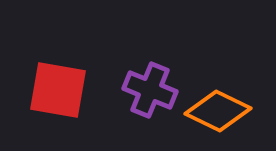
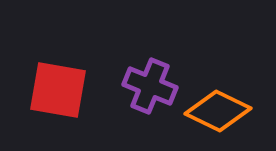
purple cross: moved 4 px up
